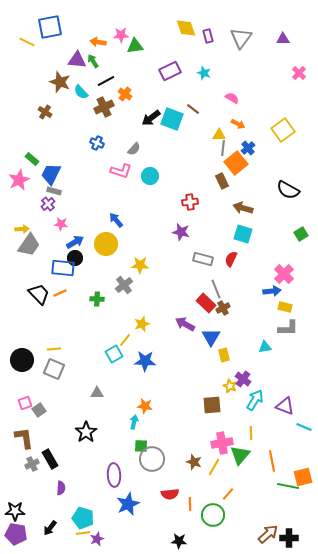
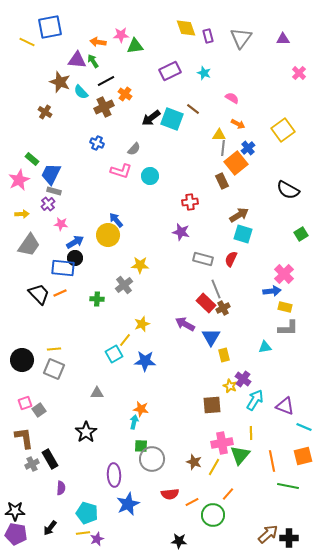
brown arrow at (243, 208): moved 4 px left, 7 px down; rotated 132 degrees clockwise
yellow arrow at (22, 229): moved 15 px up
yellow circle at (106, 244): moved 2 px right, 9 px up
orange star at (145, 406): moved 4 px left, 3 px down
orange square at (303, 477): moved 21 px up
orange line at (190, 504): moved 2 px right, 2 px up; rotated 64 degrees clockwise
cyan pentagon at (83, 518): moved 4 px right, 5 px up
